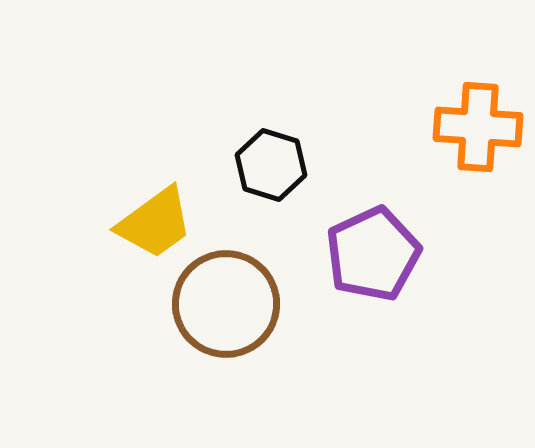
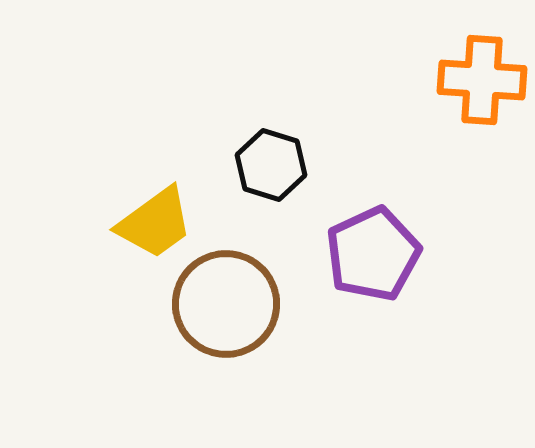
orange cross: moved 4 px right, 47 px up
